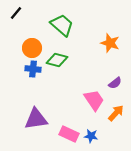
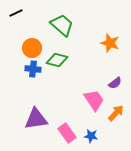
black line: rotated 24 degrees clockwise
pink rectangle: moved 2 px left, 1 px up; rotated 30 degrees clockwise
